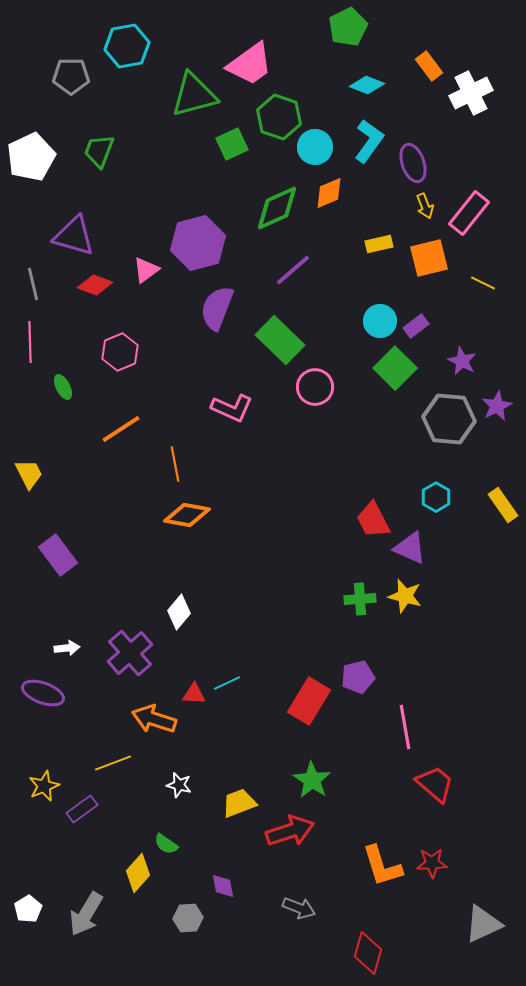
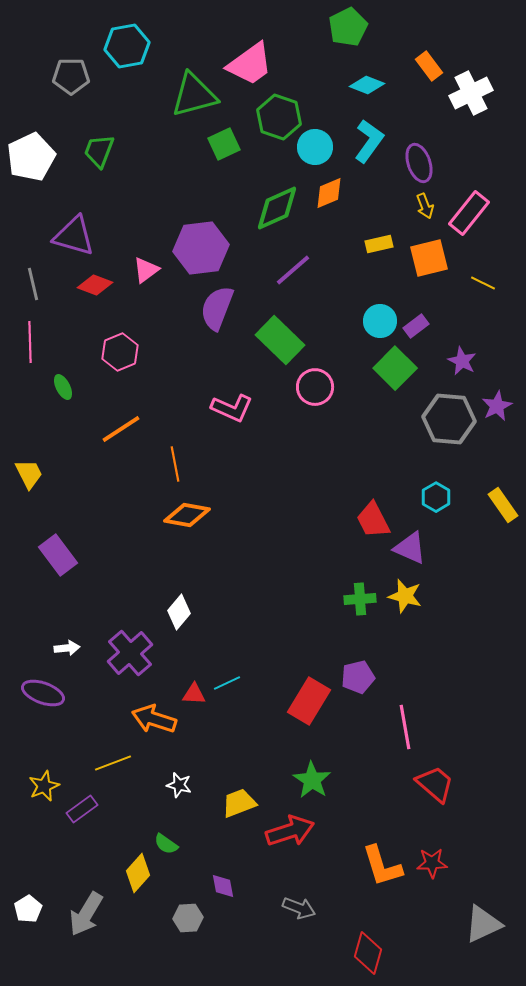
green square at (232, 144): moved 8 px left
purple ellipse at (413, 163): moved 6 px right
purple hexagon at (198, 243): moved 3 px right, 5 px down; rotated 8 degrees clockwise
